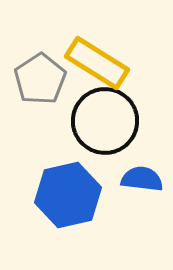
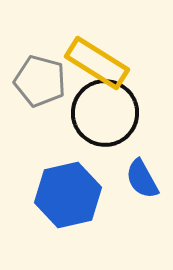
gray pentagon: moved 2 px down; rotated 24 degrees counterclockwise
black circle: moved 8 px up
blue semicircle: rotated 126 degrees counterclockwise
